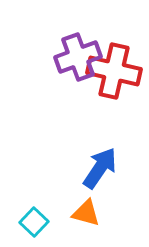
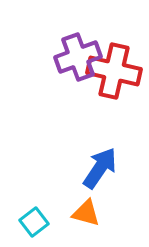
cyan square: rotated 8 degrees clockwise
